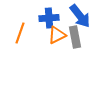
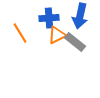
blue arrow: rotated 50 degrees clockwise
orange line: rotated 50 degrees counterclockwise
gray rectangle: moved 5 px down; rotated 40 degrees counterclockwise
